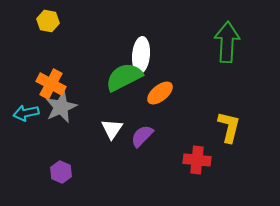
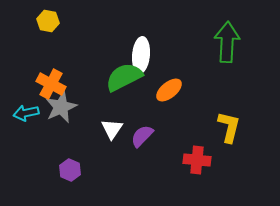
orange ellipse: moved 9 px right, 3 px up
purple hexagon: moved 9 px right, 2 px up
